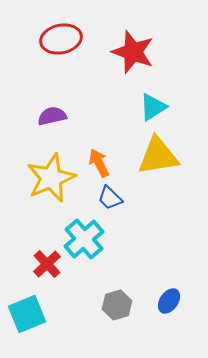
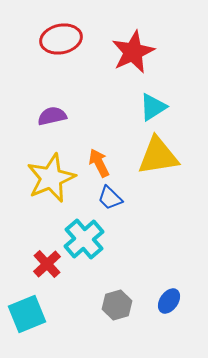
red star: rotated 27 degrees clockwise
